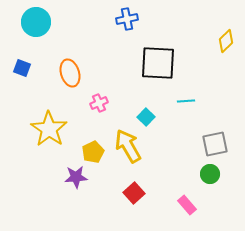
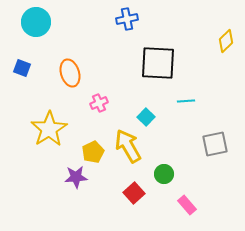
yellow star: rotated 6 degrees clockwise
green circle: moved 46 px left
